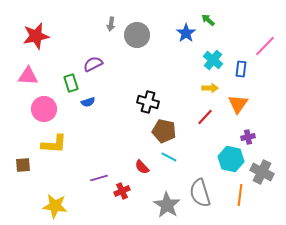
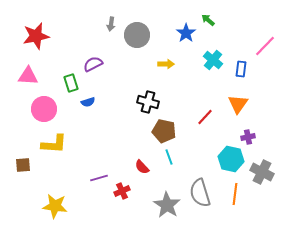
yellow arrow: moved 44 px left, 24 px up
cyan line: rotated 42 degrees clockwise
orange line: moved 5 px left, 1 px up
